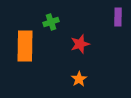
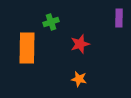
purple rectangle: moved 1 px right, 1 px down
orange rectangle: moved 2 px right, 2 px down
orange star: rotated 28 degrees counterclockwise
